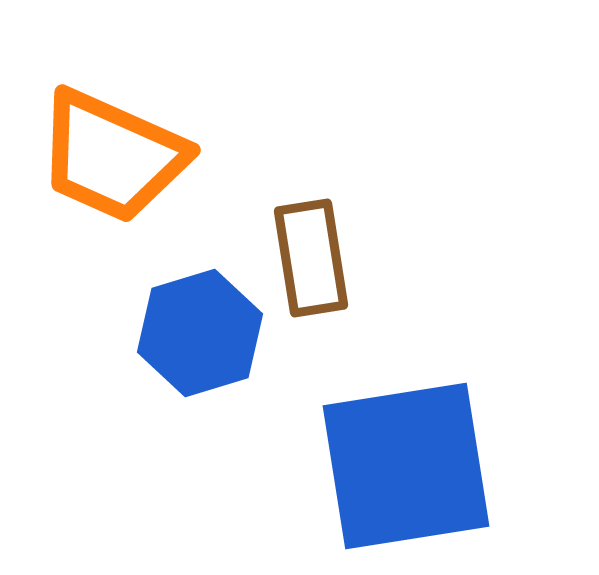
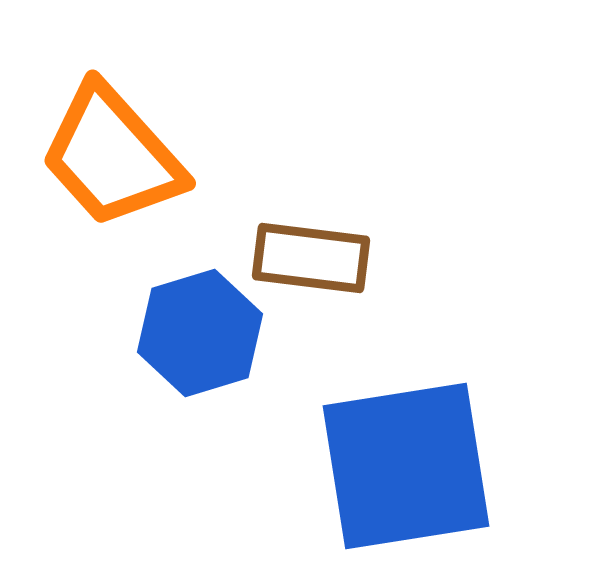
orange trapezoid: rotated 24 degrees clockwise
brown rectangle: rotated 74 degrees counterclockwise
